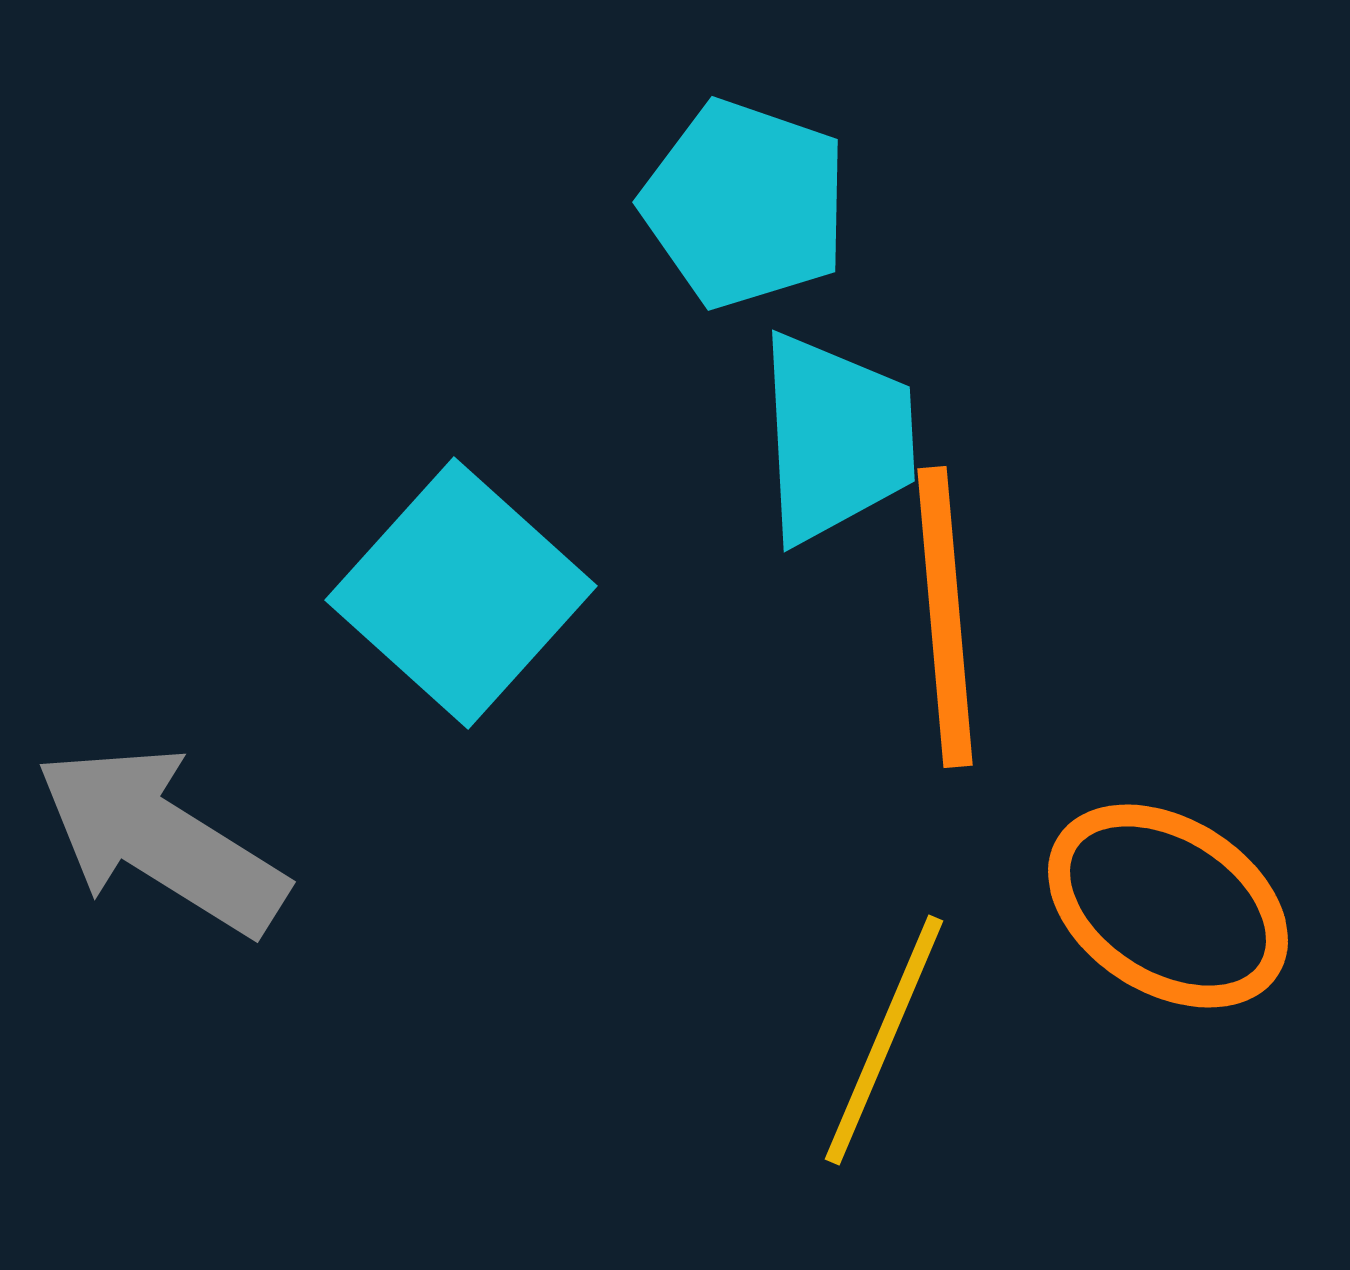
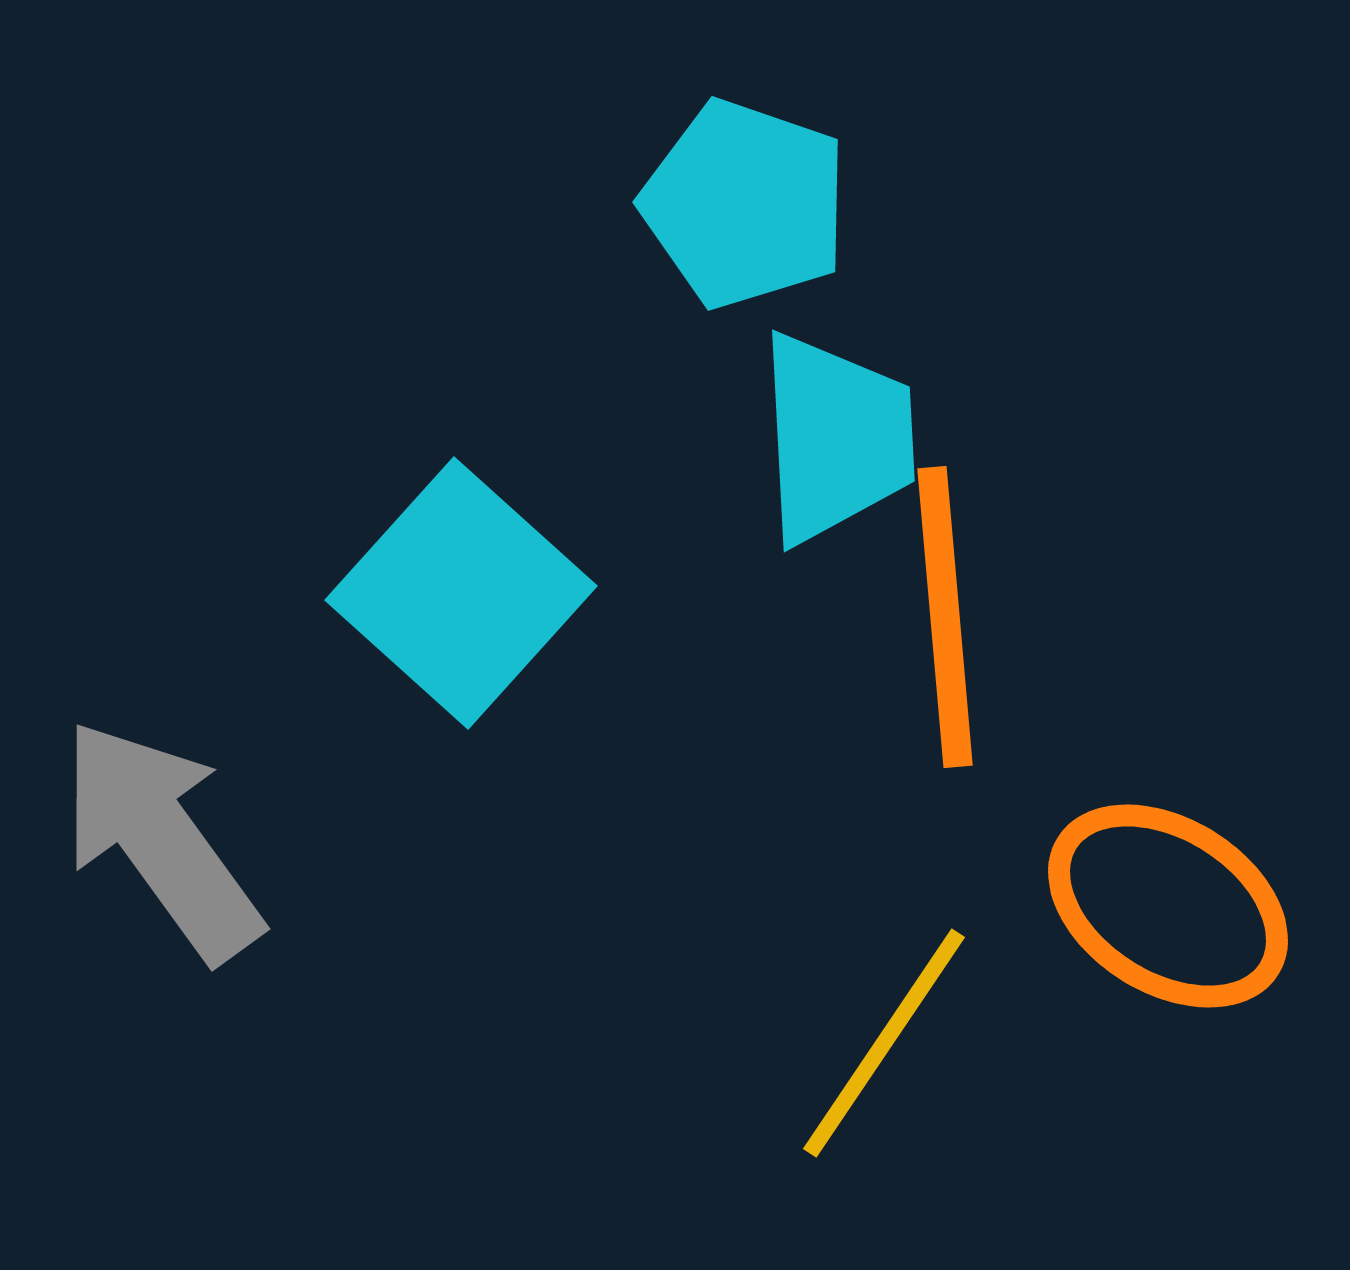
gray arrow: rotated 22 degrees clockwise
yellow line: moved 3 px down; rotated 11 degrees clockwise
